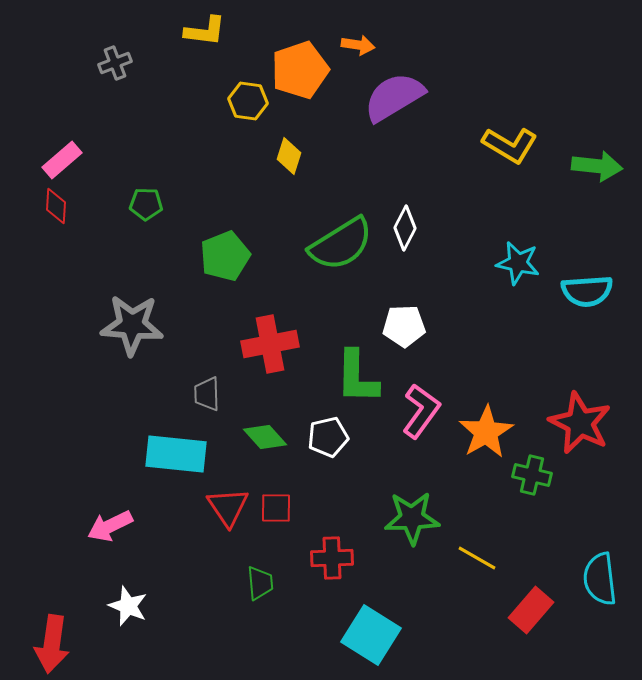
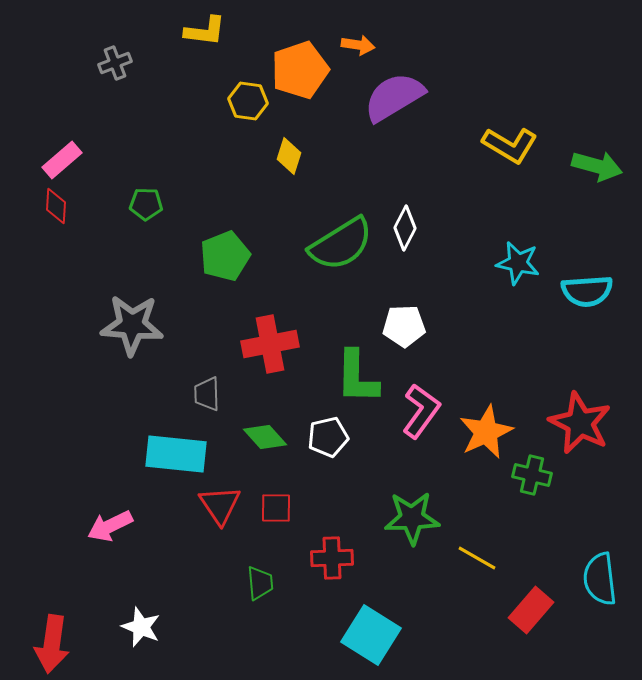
green arrow at (597, 166): rotated 9 degrees clockwise
orange star at (486, 432): rotated 6 degrees clockwise
red triangle at (228, 507): moved 8 px left, 2 px up
white star at (128, 606): moved 13 px right, 21 px down
